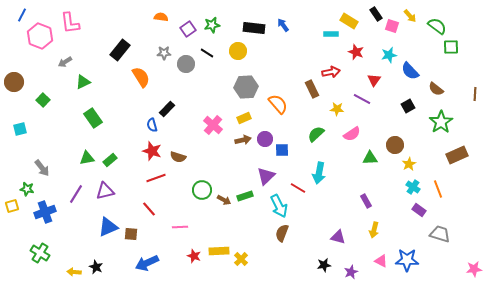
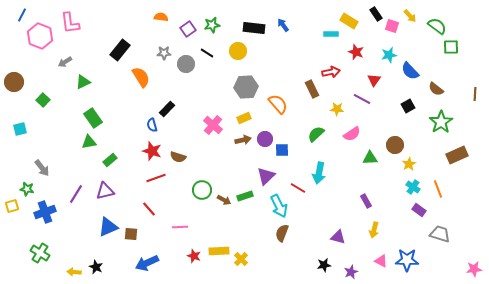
green triangle at (87, 158): moved 2 px right, 16 px up
